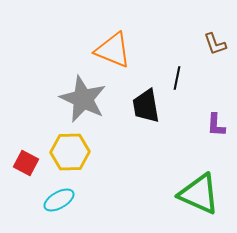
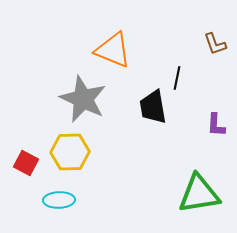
black trapezoid: moved 7 px right, 1 px down
green triangle: rotated 33 degrees counterclockwise
cyan ellipse: rotated 28 degrees clockwise
